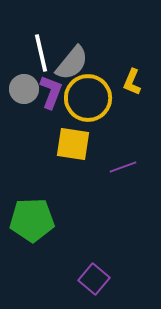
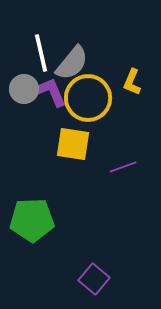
purple L-shape: rotated 44 degrees counterclockwise
